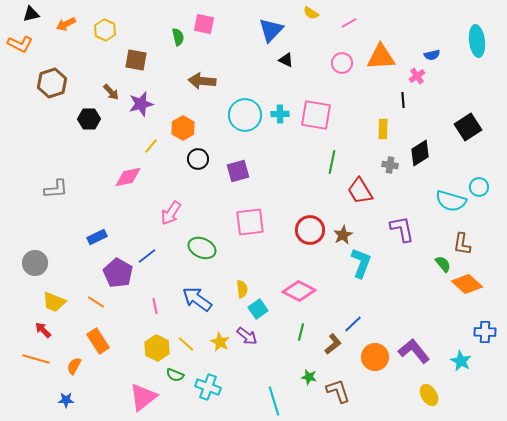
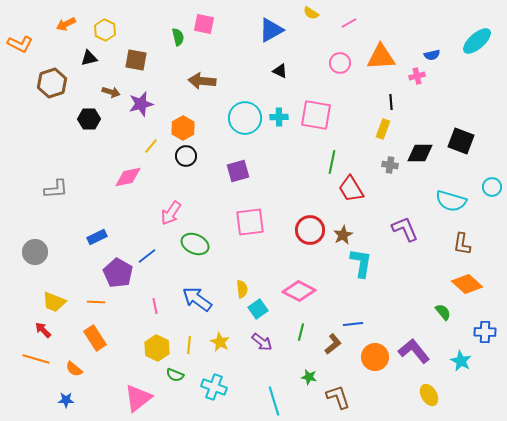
black triangle at (31, 14): moved 58 px right, 44 px down
blue triangle at (271, 30): rotated 16 degrees clockwise
cyan ellipse at (477, 41): rotated 56 degrees clockwise
black triangle at (286, 60): moved 6 px left, 11 px down
pink circle at (342, 63): moved 2 px left
pink cross at (417, 76): rotated 21 degrees clockwise
brown arrow at (111, 92): rotated 30 degrees counterclockwise
black line at (403, 100): moved 12 px left, 2 px down
cyan cross at (280, 114): moved 1 px left, 3 px down
cyan circle at (245, 115): moved 3 px down
black square at (468, 127): moved 7 px left, 14 px down; rotated 36 degrees counterclockwise
yellow rectangle at (383, 129): rotated 18 degrees clockwise
black diamond at (420, 153): rotated 32 degrees clockwise
black circle at (198, 159): moved 12 px left, 3 px up
cyan circle at (479, 187): moved 13 px right
red trapezoid at (360, 191): moved 9 px left, 2 px up
purple L-shape at (402, 229): moved 3 px right; rotated 12 degrees counterclockwise
green ellipse at (202, 248): moved 7 px left, 4 px up
gray circle at (35, 263): moved 11 px up
cyan L-shape at (361, 263): rotated 12 degrees counterclockwise
green semicircle at (443, 264): moved 48 px down
orange line at (96, 302): rotated 30 degrees counterclockwise
blue line at (353, 324): rotated 36 degrees clockwise
purple arrow at (247, 336): moved 15 px right, 6 px down
orange rectangle at (98, 341): moved 3 px left, 3 px up
yellow line at (186, 344): moved 3 px right, 1 px down; rotated 54 degrees clockwise
orange semicircle at (74, 366): moved 3 px down; rotated 78 degrees counterclockwise
cyan cross at (208, 387): moved 6 px right
brown L-shape at (338, 391): moved 6 px down
pink triangle at (143, 397): moved 5 px left, 1 px down
